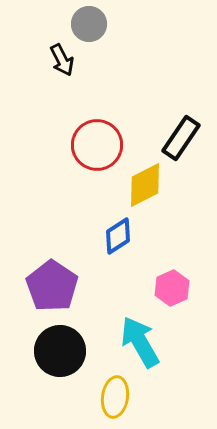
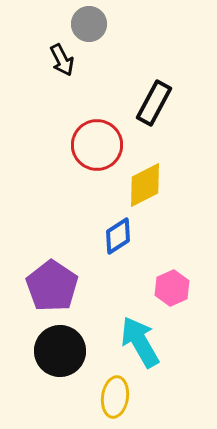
black rectangle: moved 27 px left, 35 px up; rotated 6 degrees counterclockwise
